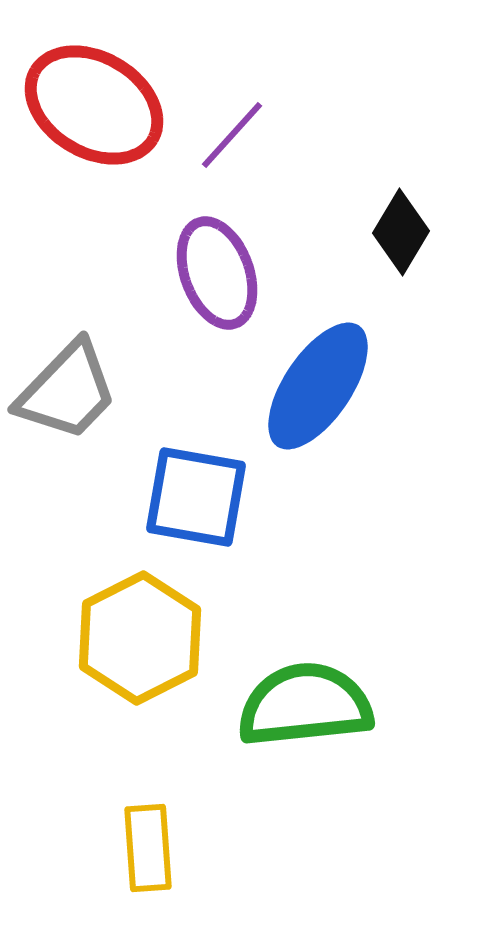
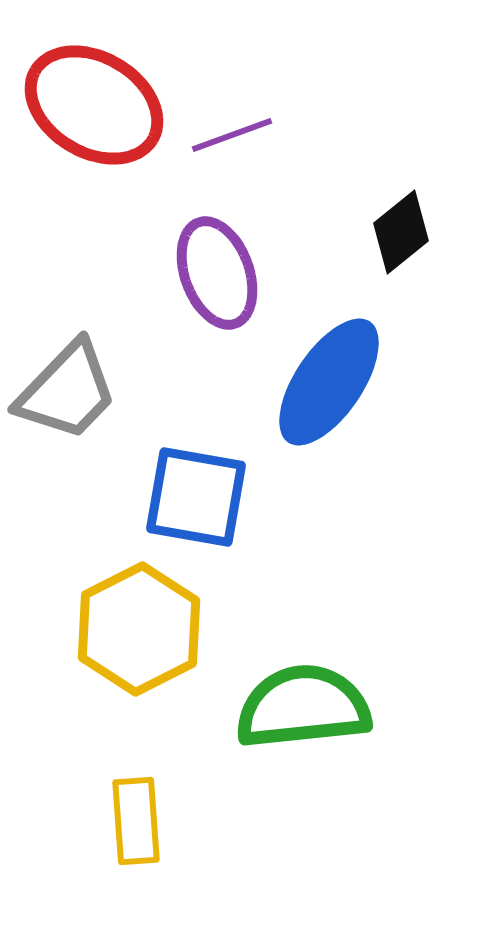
purple line: rotated 28 degrees clockwise
black diamond: rotated 20 degrees clockwise
blue ellipse: moved 11 px right, 4 px up
yellow hexagon: moved 1 px left, 9 px up
green semicircle: moved 2 px left, 2 px down
yellow rectangle: moved 12 px left, 27 px up
